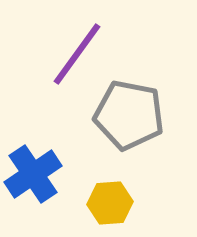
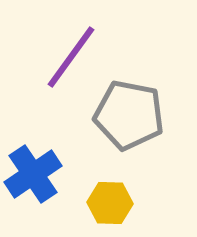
purple line: moved 6 px left, 3 px down
yellow hexagon: rotated 6 degrees clockwise
